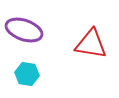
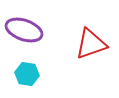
red triangle: rotated 28 degrees counterclockwise
